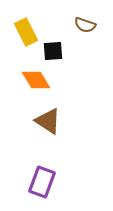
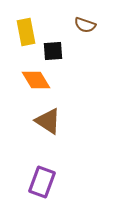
yellow rectangle: rotated 16 degrees clockwise
